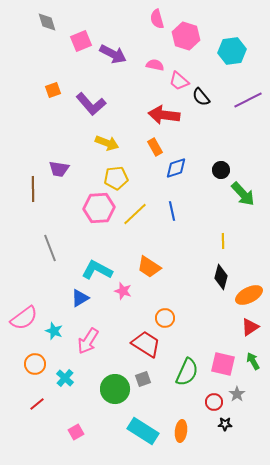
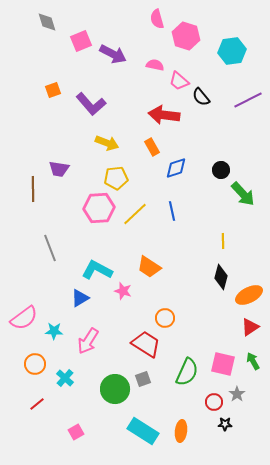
orange rectangle at (155, 147): moved 3 px left
cyan star at (54, 331): rotated 18 degrees counterclockwise
